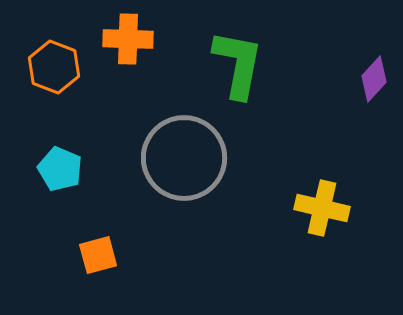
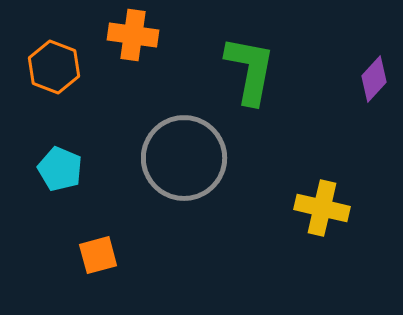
orange cross: moved 5 px right, 4 px up; rotated 6 degrees clockwise
green L-shape: moved 12 px right, 6 px down
